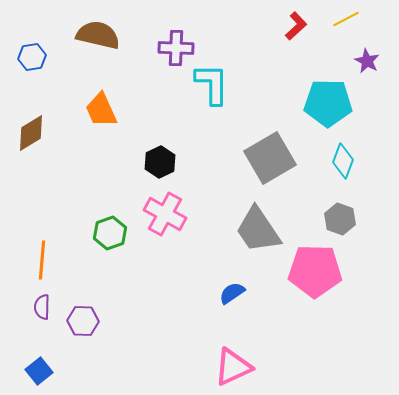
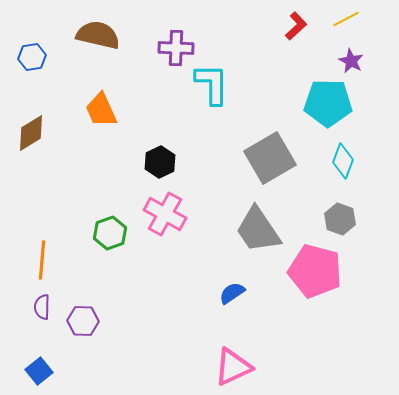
purple star: moved 16 px left
pink pentagon: rotated 14 degrees clockwise
